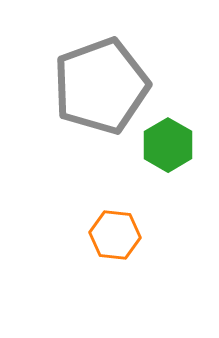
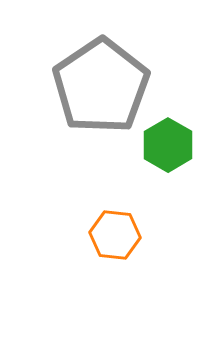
gray pentagon: rotated 14 degrees counterclockwise
